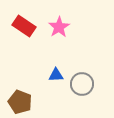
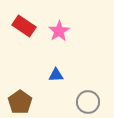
pink star: moved 4 px down
gray circle: moved 6 px right, 18 px down
brown pentagon: rotated 15 degrees clockwise
